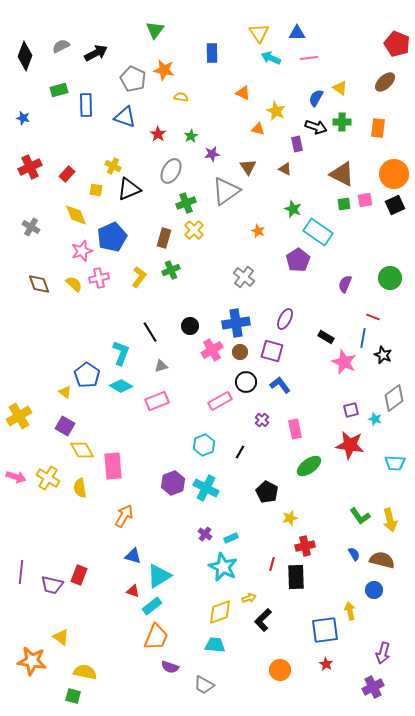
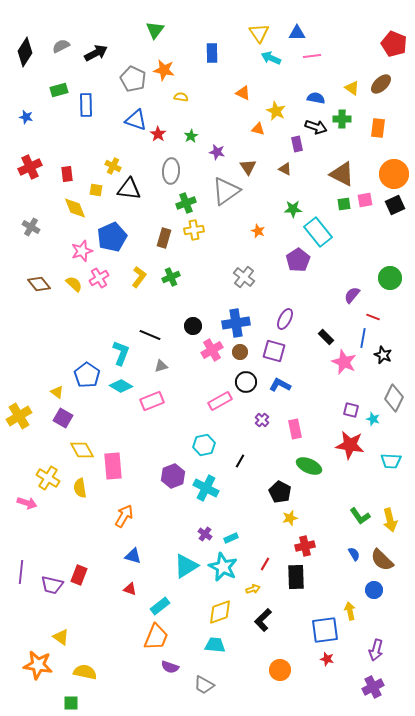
red pentagon at (397, 44): moved 3 px left
black diamond at (25, 56): moved 4 px up; rotated 12 degrees clockwise
pink line at (309, 58): moved 3 px right, 2 px up
brown ellipse at (385, 82): moved 4 px left, 2 px down
yellow triangle at (340, 88): moved 12 px right
blue semicircle at (316, 98): rotated 72 degrees clockwise
blue triangle at (125, 117): moved 11 px right, 3 px down
blue star at (23, 118): moved 3 px right, 1 px up
green cross at (342, 122): moved 3 px up
purple star at (212, 154): moved 5 px right, 2 px up; rotated 21 degrees clockwise
gray ellipse at (171, 171): rotated 25 degrees counterclockwise
red rectangle at (67, 174): rotated 49 degrees counterclockwise
black triangle at (129, 189): rotated 30 degrees clockwise
green star at (293, 209): rotated 24 degrees counterclockwise
yellow diamond at (76, 215): moved 1 px left, 7 px up
yellow cross at (194, 230): rotated 36 degrees clockwise
cyan rectangle at (318, 232): rotated 16 degrees clockwise
green cross at (171, 270): moved 7 px down
pink cross at (99, 278): rotated 18 degrees counterclockwise
brown diamond at (39, 284): rotated 20 degrees counterclockwise
purple semicircle at (345, 284): moved 7 px right, 11 px down; rotated 18 degrees clockwise
black circle at (190, 326): moved 3 px right
black line at (150, 332): moved 3 px down; rotated 35 degrees counterclockwise
black rectangle at (326, 337): rotated 14 degrees clockwise
purple square at (272, 351): moved 2 px right
blue L-shape at (280, 385): rotated 25 degrees counterclockwise
yellow triangle at (65, 392): moved 8 px left
gray diamond at (394, 398): rotated 28 degrees counterclockwise
pink rectangle at (157, 401): moved 5 px left
purple square at (351, 410): rotated 28 degrees clockwise
cyan star at (375, 419): moved 2 px left
purple square at (65, 426): moved 2 px left, 8 px up
cyan hexagon at (204, 445): rotated 10 degrees clockwise
black line at (240, 452): moved 9 px down
cyan trapezoid at (395, 463): moved 4 px left, 2 px up
green ellipse at (309, 466): rotated 60 degrees clockwise
pink arrow at (16, 477): moved 11 px right, 26 px down
purple hexagon at (173, 483): moved 7 px up
black pentagon at (267, 492): moved 13 px right
brown semicircle at (382, 560): rotated 150 degrees counterclockwise
red line at (272, 564): moved 7 px left; rotated 16 degrees clockwise
cyan triangle at (159, 576): moved 27 px right, 10 px up
red triangle at (133, 591): moved 3 px left, 2 px up
yellow arrow at (249, 598): moved 4 px right, 9 px up
cyan rectangle at (152, 606): moved 8 px right
purple arrow at (383, 653): moved 7 px left, 3 px up
orange star at (32, 661): moved 6 px right, 4 px down
red star at (326, 664): moved 1 px right, 5 px up; rotated 16 degrees counterclockwise
green square at (73, 696): moved 2 px left, 7 px down; rotated 14 degrees counterclockwise
